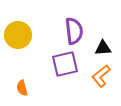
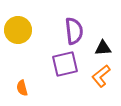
yellow circle: moved 5 px up
